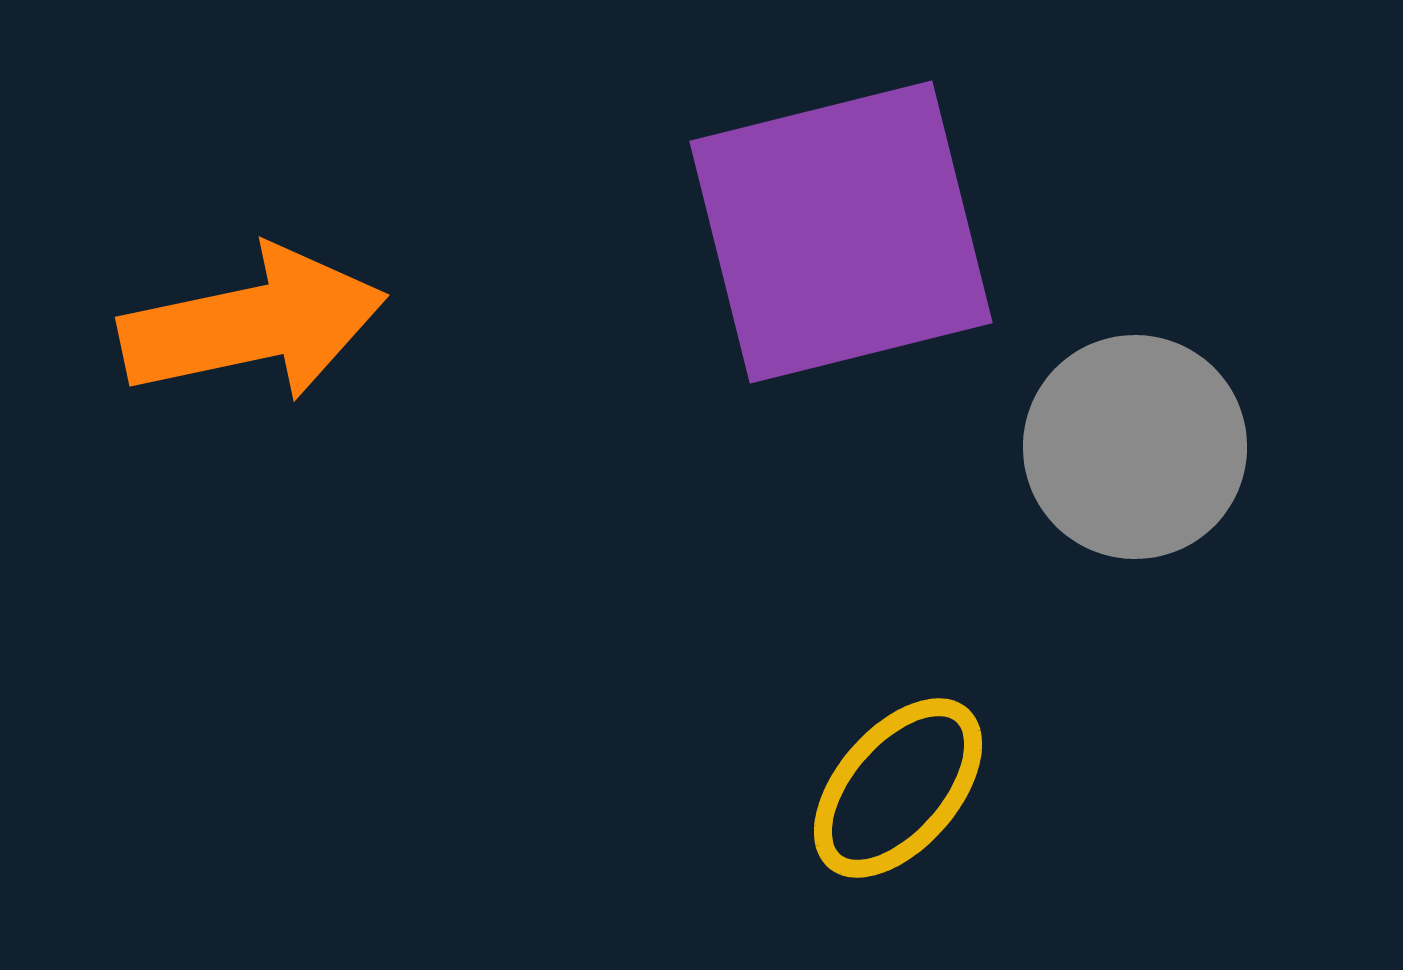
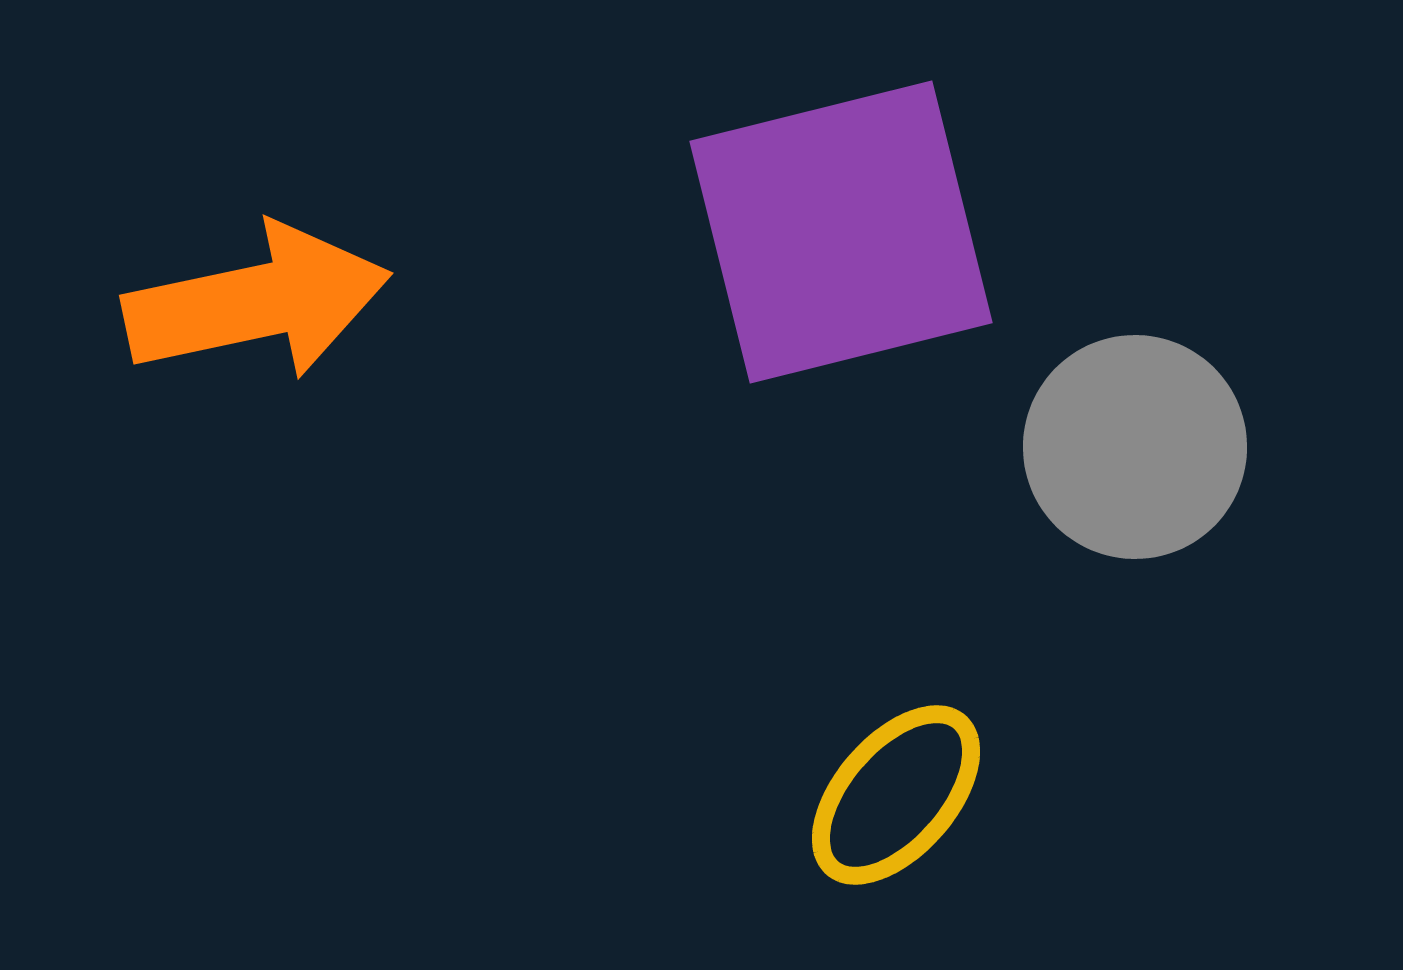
orange arrow: moved 4 px right, 22 px up
yellow ellipse: moved 2 px left, 7 px down
